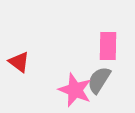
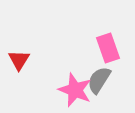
pink rectangle: moved 2 px down; rotated 20 degrees counterclockwise
red triangle: moved 2 px up; rotated 25 degrees clockwise
